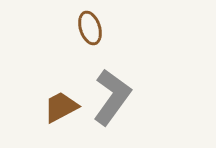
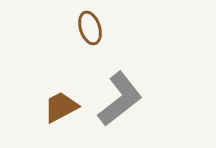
gray L-shape: moved 8 px right, 2 px down; rotated 16 degrees clockwise
